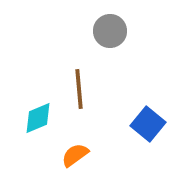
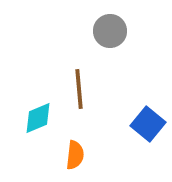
orange semicircle: rotated 132 degrees clockwise
